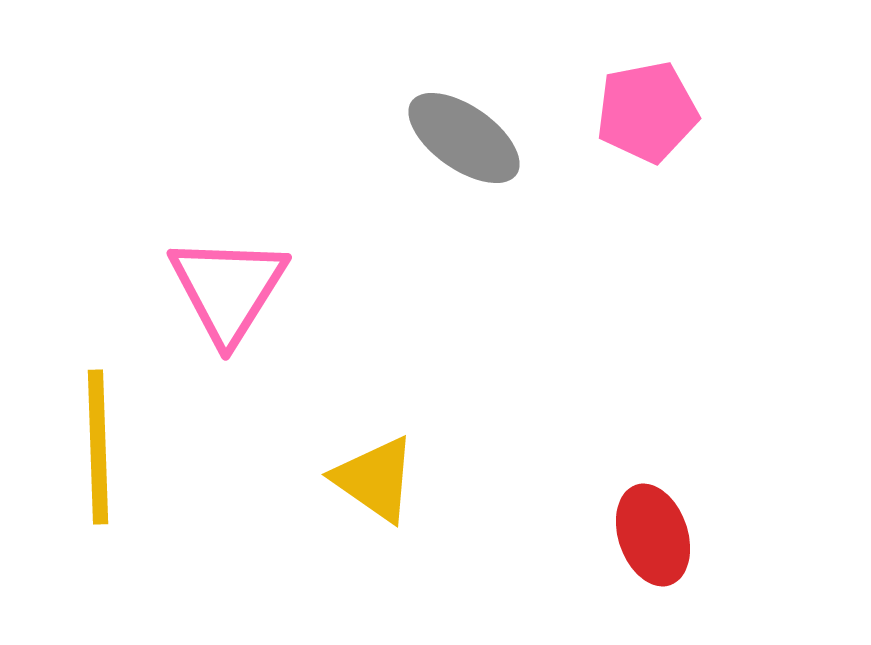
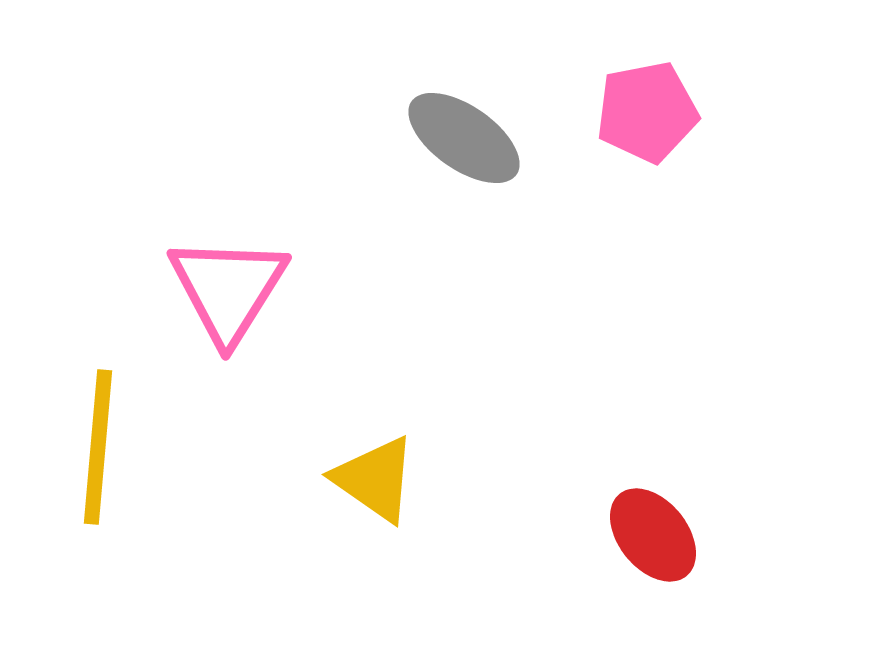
yellow line: rotated 7 degrees clockwise
red ellipse: rotated 20 degrees counterclockwise
